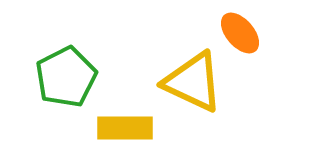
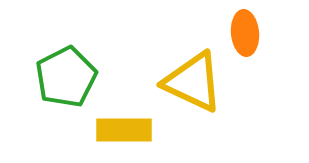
orange ellipse: moved 5 px right; rotated 36 degrees clockwise
yellow rectangle: moved 1 px left, 2 px down
